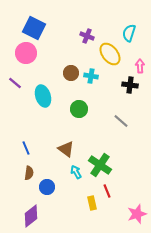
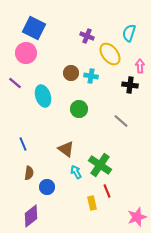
blue line: moved 3 px left, 4 px up
pink star: moved 3 px down
